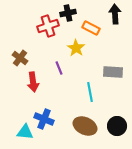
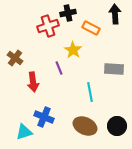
yellow star: moved 3 px left, 2 px down
brown cross: moved 5 px left
gray rectangle: moved 1 px right, 3 px up
blue cross: moved 2 px up
cyan triangle: moved 1 px left; rotated 24 degrees counterclockwise
